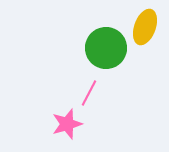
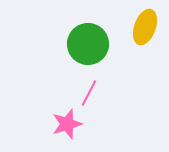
green circle: moved 18 px left, 4 px up
